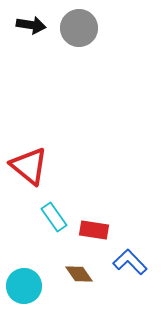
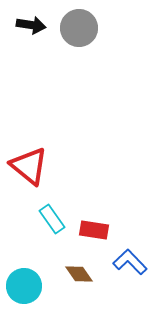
cyan rectangle: moved 2 px left, 2 px down
